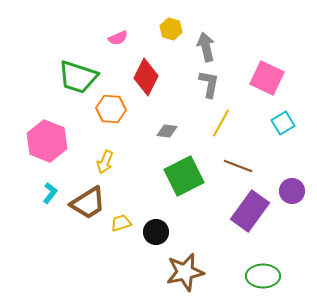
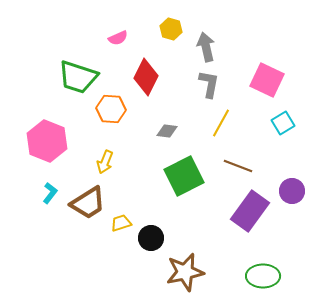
pink square: moved 2 px down
black circle: moved 5 px left, 6 px down
